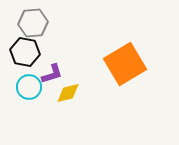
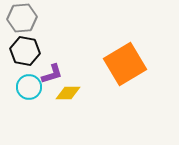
gray hexagon: moved 11 px left, 5 px up
black hexagon: moved 1 px up
yellow diamond: rotated 15 degrees clockwise
